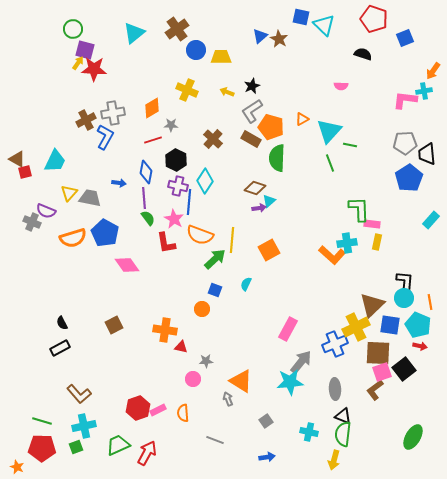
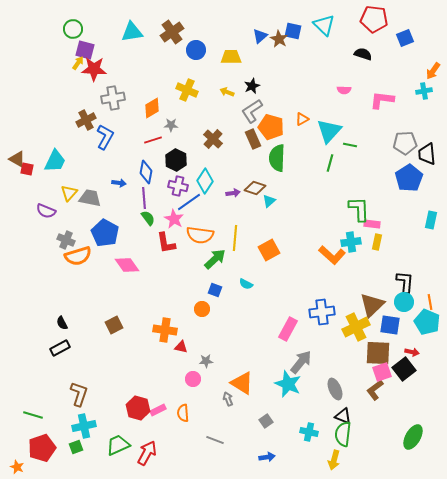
blue square at (301, 17): moved 8 px left, 14 px down
red pentagon at (374, 19): rotated 12 degrees counterclockwise
brown cross at (177, 29): moved 5 px left, 3 px down
cyan triangle at (134, 33): moved 2 px left, 1 px up; rotated 30 degrees clockwise
yellow trapezoid at (221, 57): moved 10 px right
pink semicircle at (341, 86): moved 3 px right, 4 px down
pink L-shape at (405, 100): moved 23 px left
gray cross at (113, 113): moved 15 px up
brown rectangle at (251, 139): moved 2 px right; rotated 36 degrees clockwise
green line at (330, 163): rotated 36 degrees clockwise
red square at (25, 172): moved 2 px right, 3 px up; rotated 24 degrees clockwise
blue line at (189, 202): rotated 50 degrees clockwise
purple arrow at (259, 208): moved 26 px left, 15 px up
cyan rectangle at (431, 220): rotated 30 degrees counterclockwise
gray cross at (32, 222): moved 34 px right, 18 px down
orange semicircle at (200, 235): rotated 12 degrees counterclockwise
orange semicircle at (73, 238): moved 5 px right, 18 px down
yellow line at (232, 240): moved 3 px right, 2 px up
cyan cross at (347, 243): moved 4 px right, 1 px up
cyan semicircle at (246, 284): rotated 88 degrees counterclockwise
cyan circle at (404, 298): moved 4 px down
cyan pentagon at (418, 325): moved 9 px right, 3 px up
blue cross at (335, 344): moved 13 px left, 32 px up; rotated 15 degrees clockwise
red arrow at (420, 346): moved 8 px left, 6 px down
orange triangle at (241, 381): moved 1 px right, 2 px down
cyan star at (290, 382): moved 2 px left, 2 px down; rotated 28 degrees clockwise
gray ellipse at (335, 389): rotated 20 degrees counterclockwise
brown L-shape at (79, 394): rotated 120 degrees counterclockwise
red hexagon at (138, 408): rotated 25 degrees counterclockwise
green line at (42, 421): moved 9 px left, 6 px up
red pentagon at (42, 448): rotated 20 degrees counterclockwise
